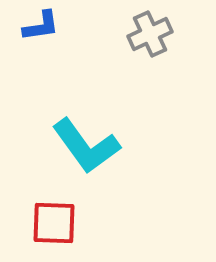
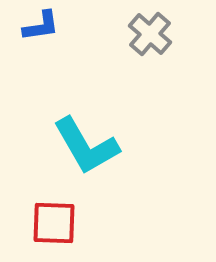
gray cross: rotated 24 degrees counterclockwise
cyan L-shape: rotated 6 degrees clockwise
